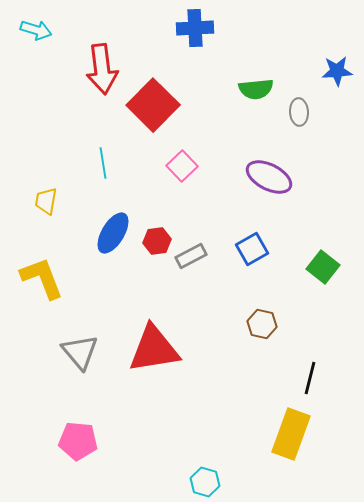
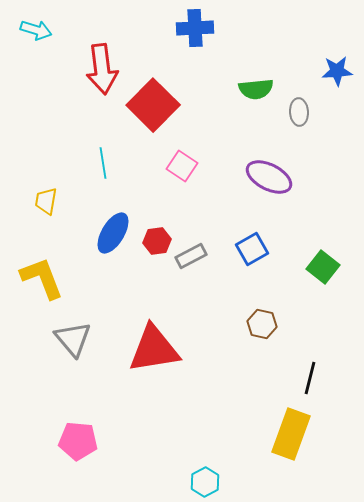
pink square: rotated 12 degrees counterclockwise
gray triangle: moved 7 px left, 13 px up
cyan hexagon: rotated 16 degrees clockwise
